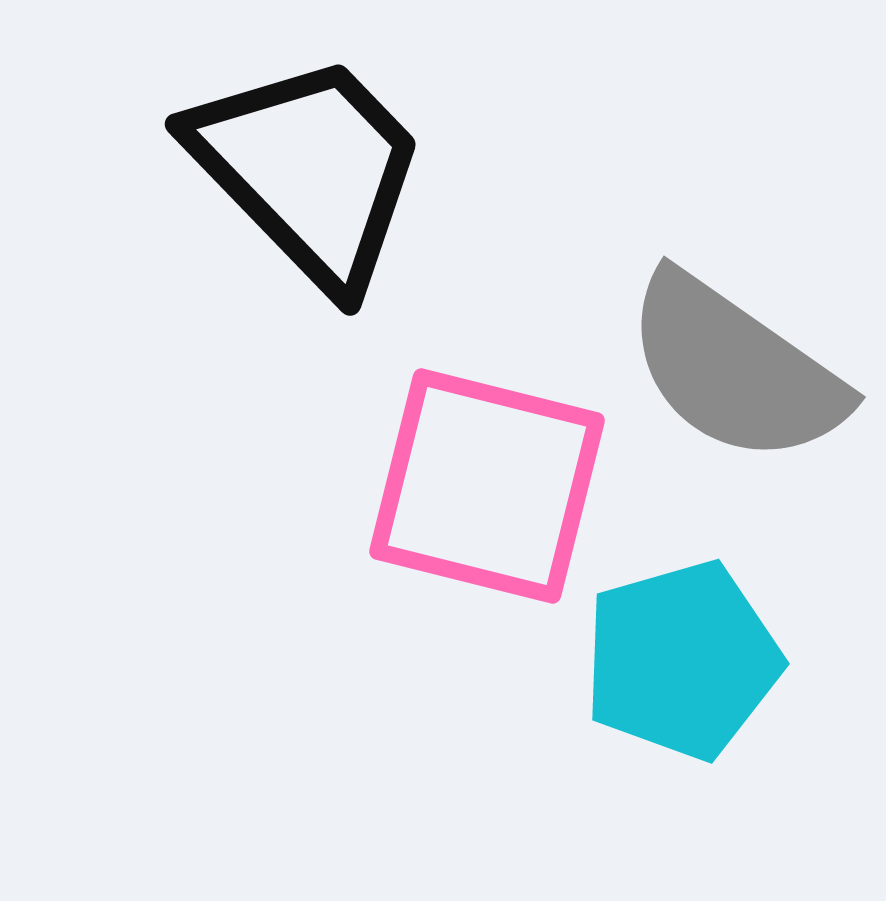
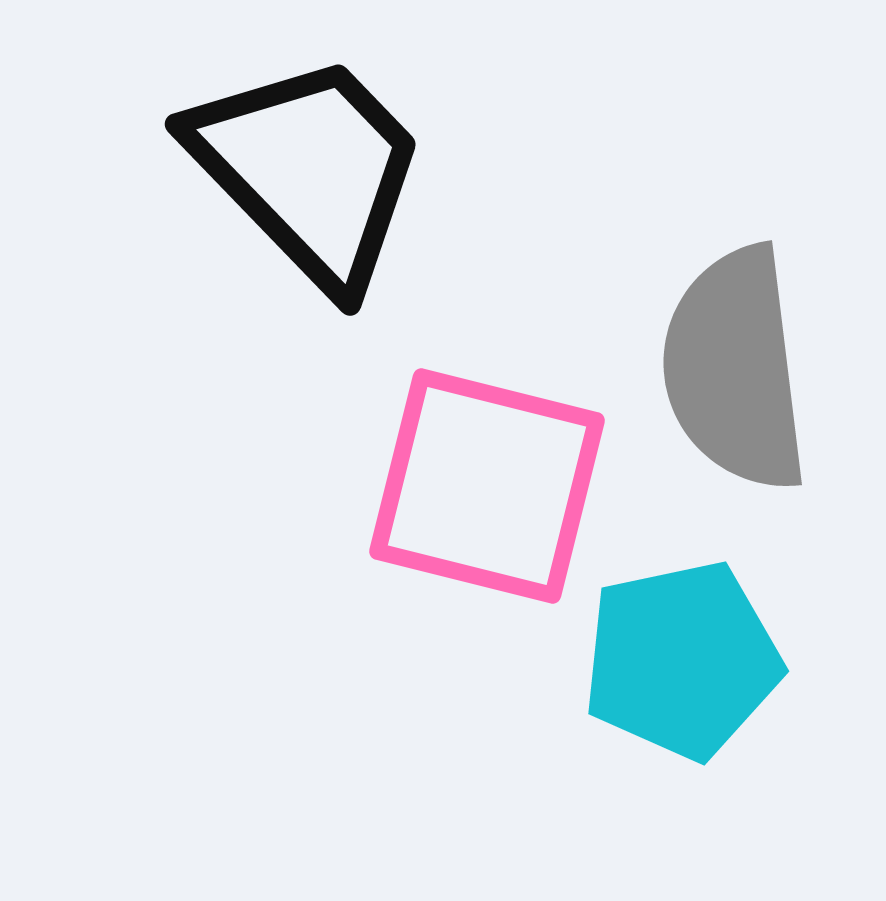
gray semicircle: rotated 48 degrees clockwise
cyan pentagon: rotated 4 degrees clockwise
